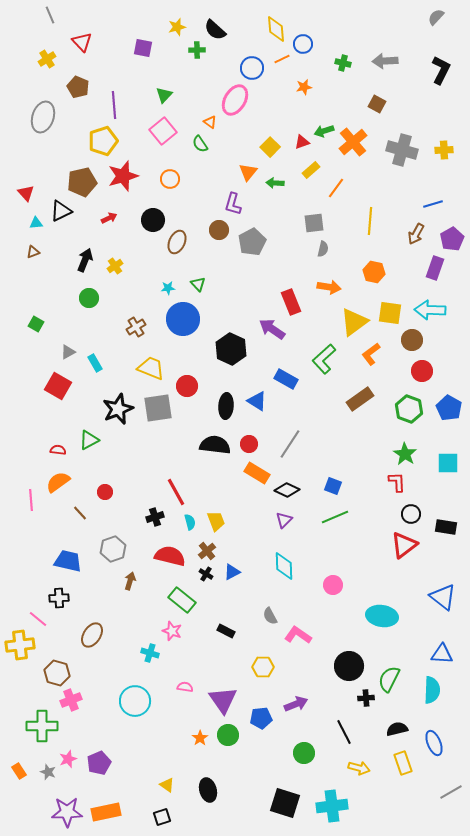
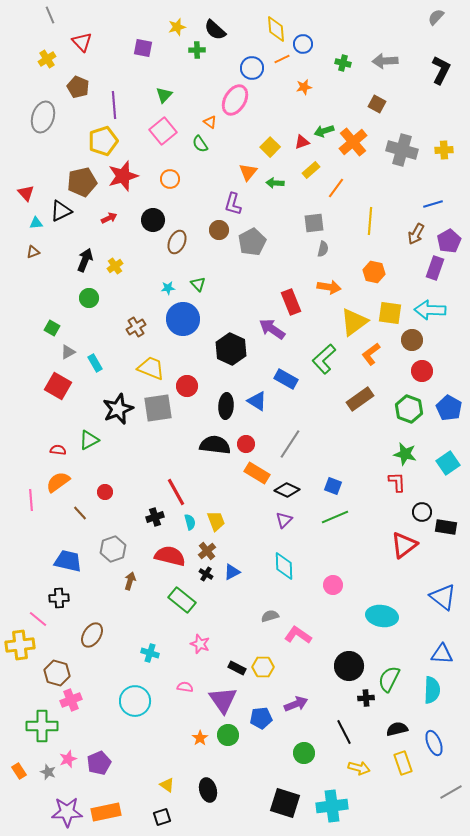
purple pentagon at (452, 239): moved 3 px left, 2 px down
green square at (36, 324): moved 16 px right, 4 px down
red circle at (249, 444): moved 3 px left
green star at (405, 454): rotated 20 degrees counterclockwise
cyan square at (448, 463): rotated 35 degrees counterclockwise
black circle at (411, 514): moved 11 px right, 2 px up
gray semicircle at (270, 616): rotated 102 degrees clockwise
pink star at (172, 631): moved 28 px right, 13 px down
black rectangle at (226, 631): moved 11 px right, 37 px down
